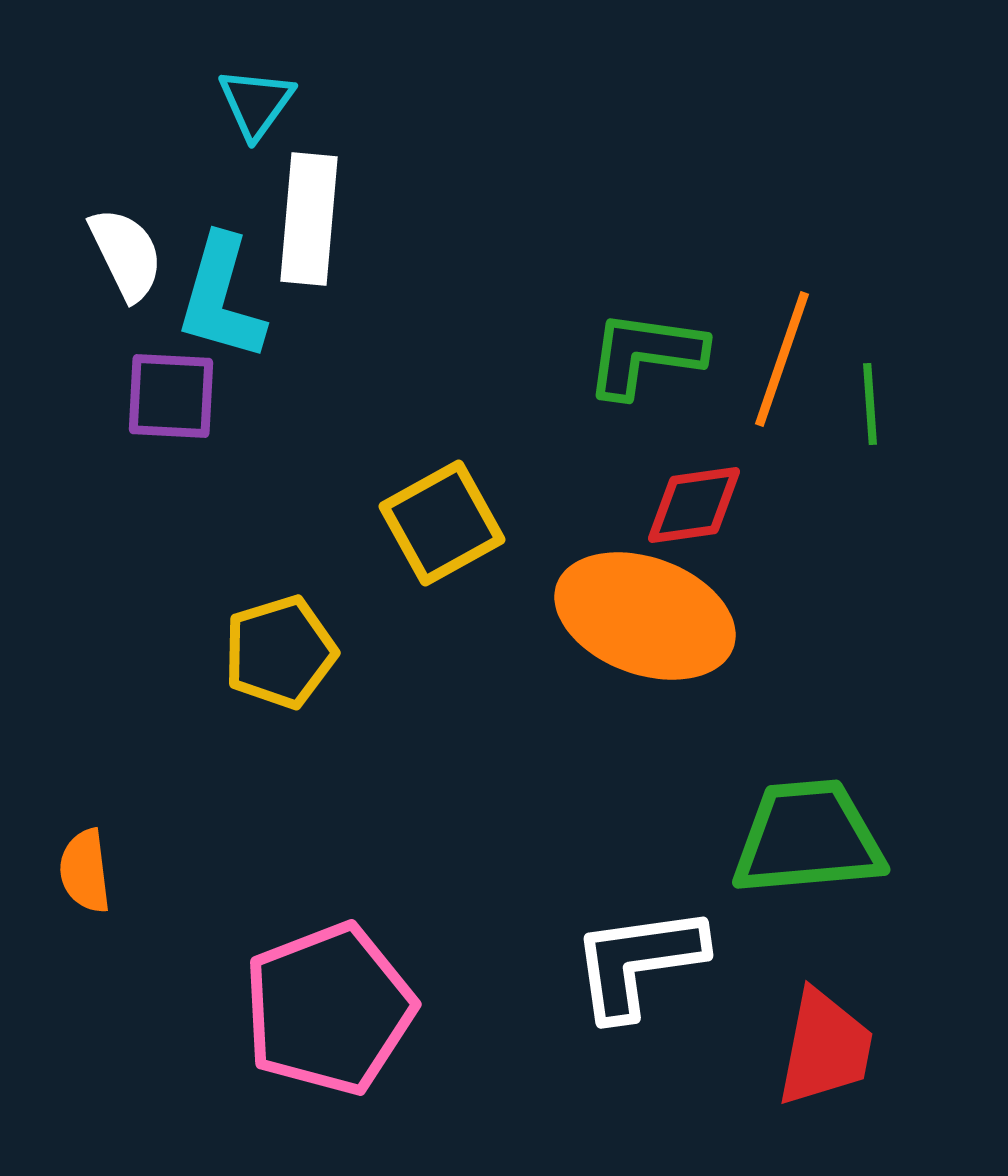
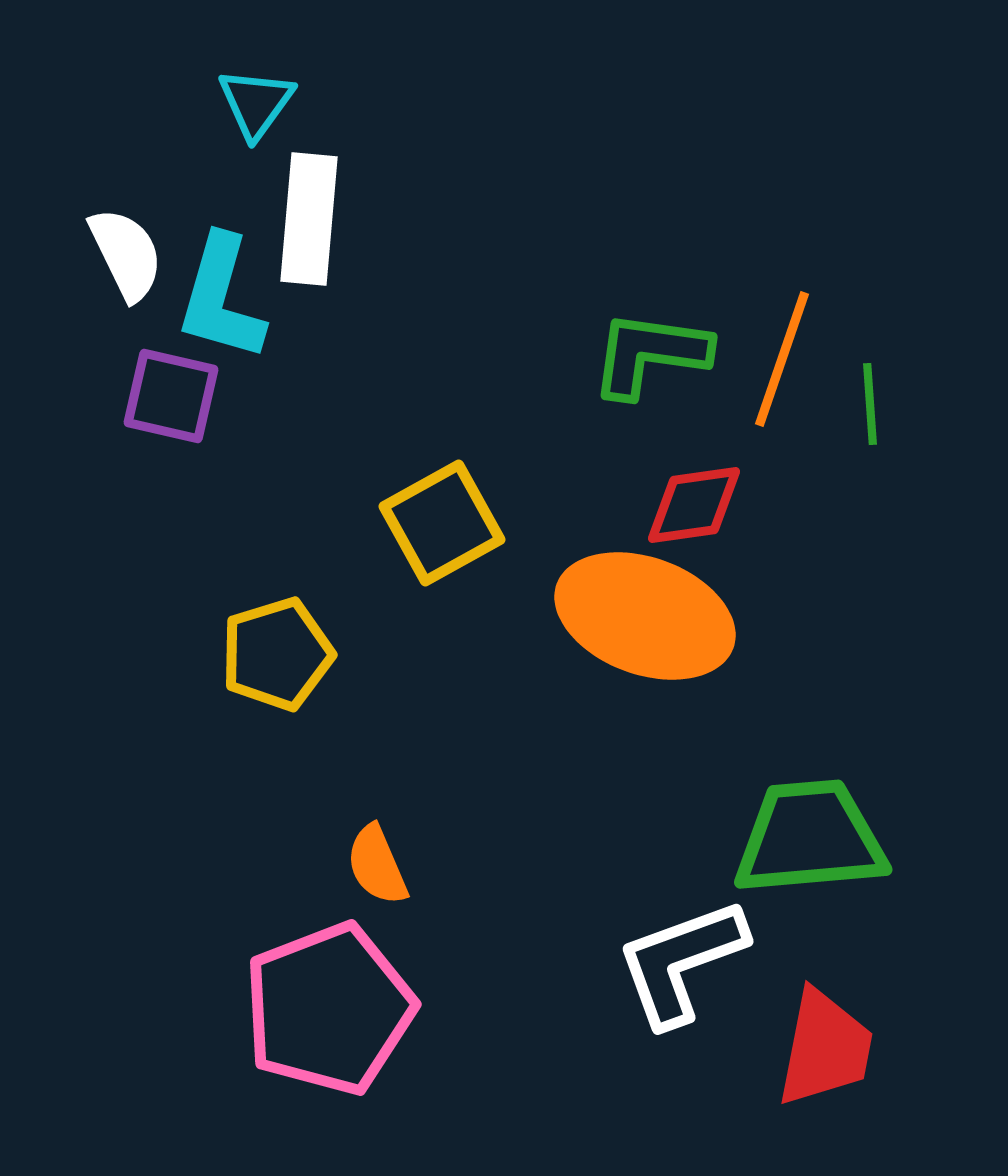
green L-shape: moved 5 px right
purple square: rotated 10 degrees clockwise
yellow pentagon: moved 3 px left, 2 px down
green trapezoid: moved 2 px right
orange semicircle: moved 292 px right, 6 px up; rotated 16 degrees counterclockwise
white L-shape: moved 43 px right; rotated 12 degrees counterclockwise
